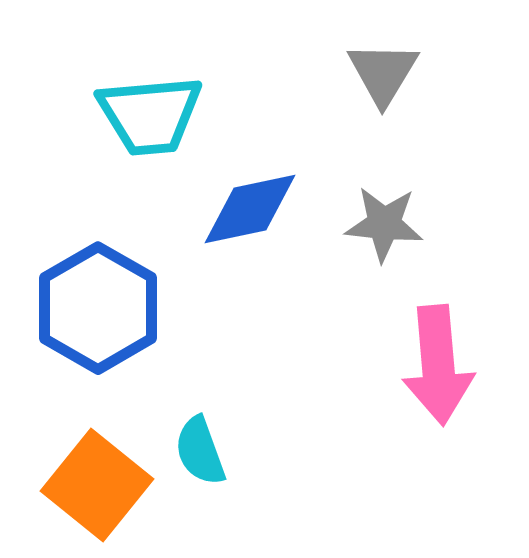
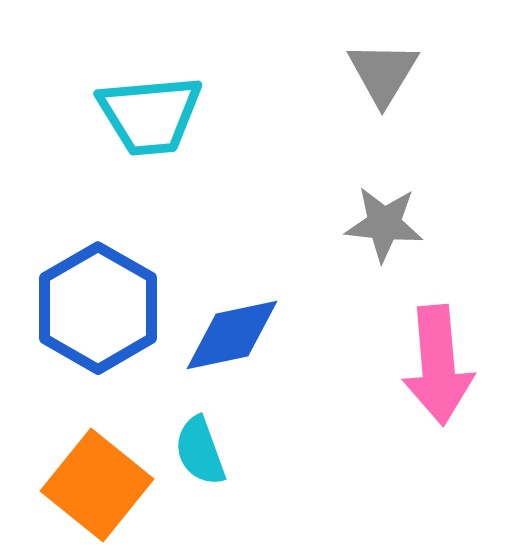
blue diamond: moved 18 px left, 126 px down
